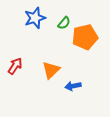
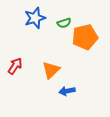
green semicircle: rotated 32 degrees clockwise
blue arrow: moved 6 px left, 5 px down
